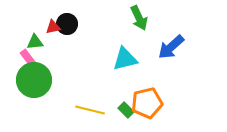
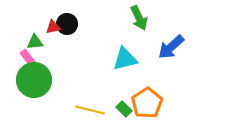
orange pentagon: rotated 20 degrees counterclockwise
green rectangle: moved 2 px left, 1 px up
